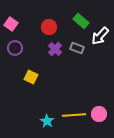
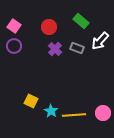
pink square: moved 3 px right, 2 px down
white arrow: moved 5 px down
purple circle: moved 1 px left, 2 px up
yellow square: moved 24 px down
pink circle: moved 4 px right, 1 px up
cyan star: moved 4 px right, 10 px up
